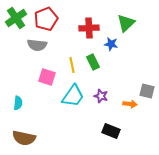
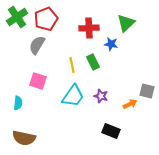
green cross: moved 1 px right, 1 px up
gray semicircle: rotated 114 degrees clockwise
pink square: moved 9 px left, 4 px down
orange arrow: rotated 32 degrees counterclockwise
